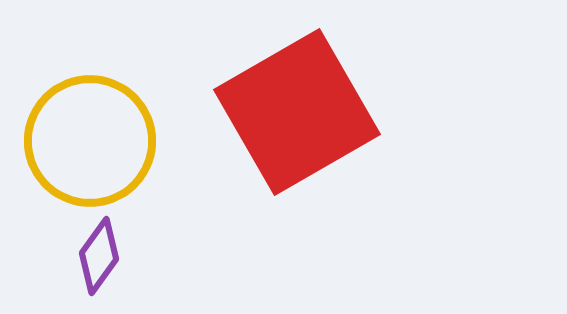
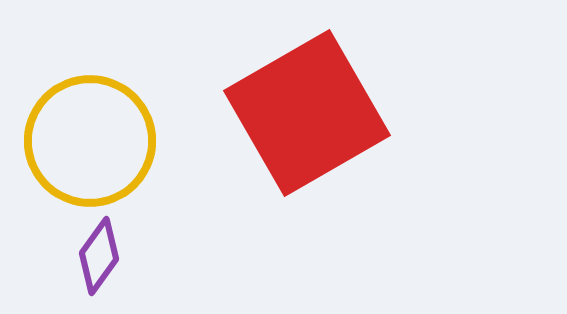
red square: moved 10 px right, 1 px down
